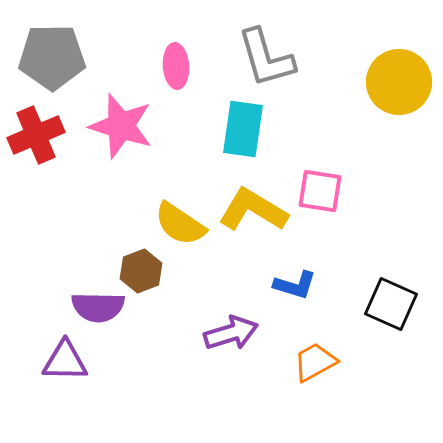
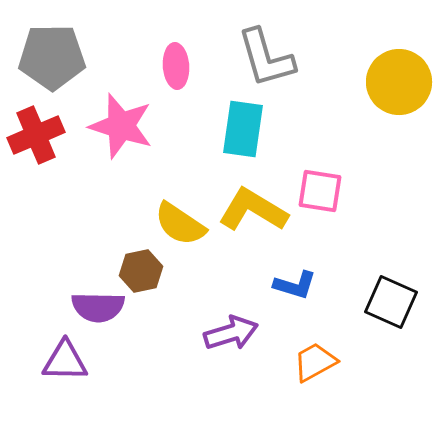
brown hexagon: rotated 9 degrees clockwise
black square: moved 2 px up
